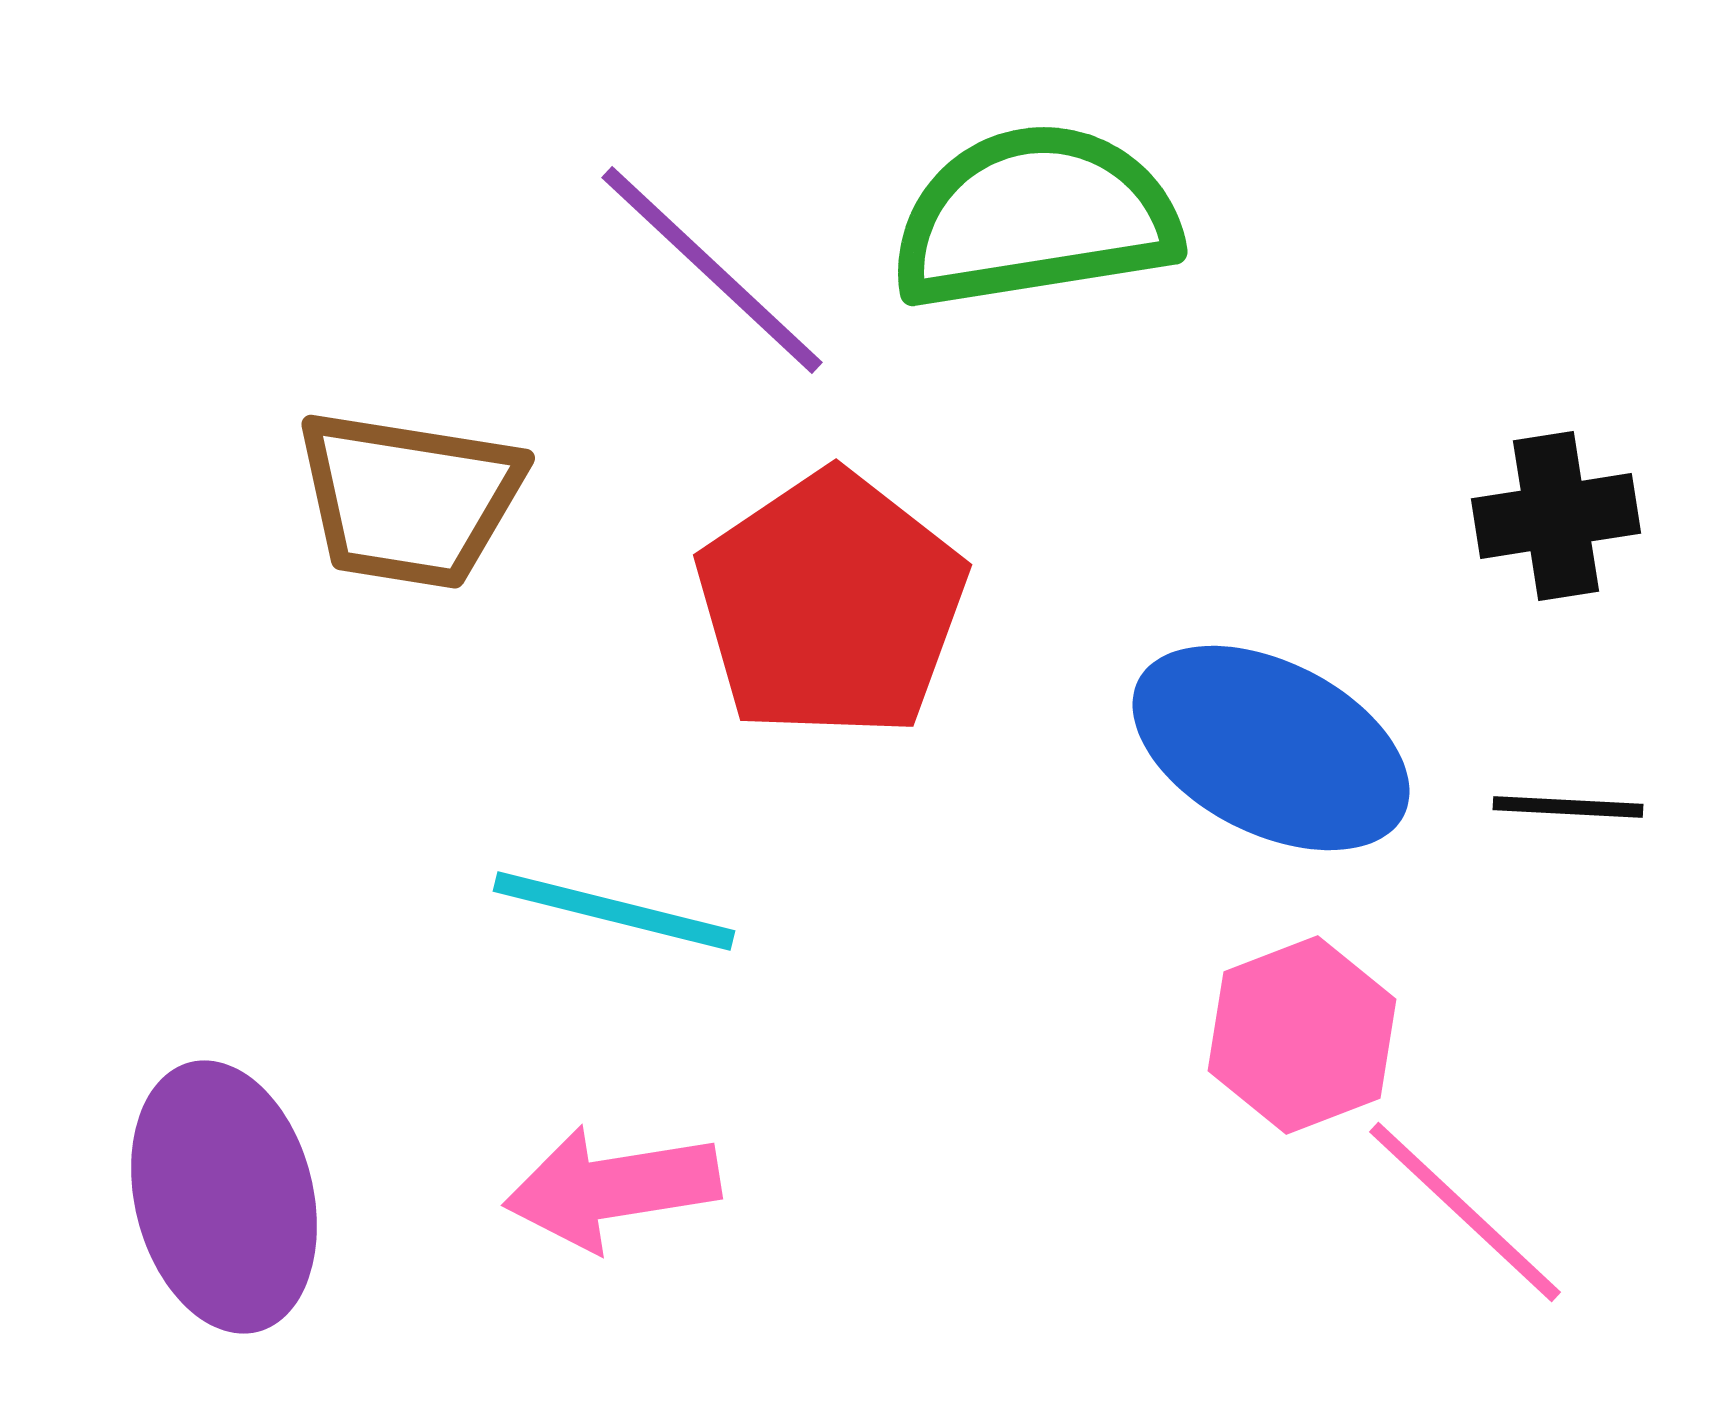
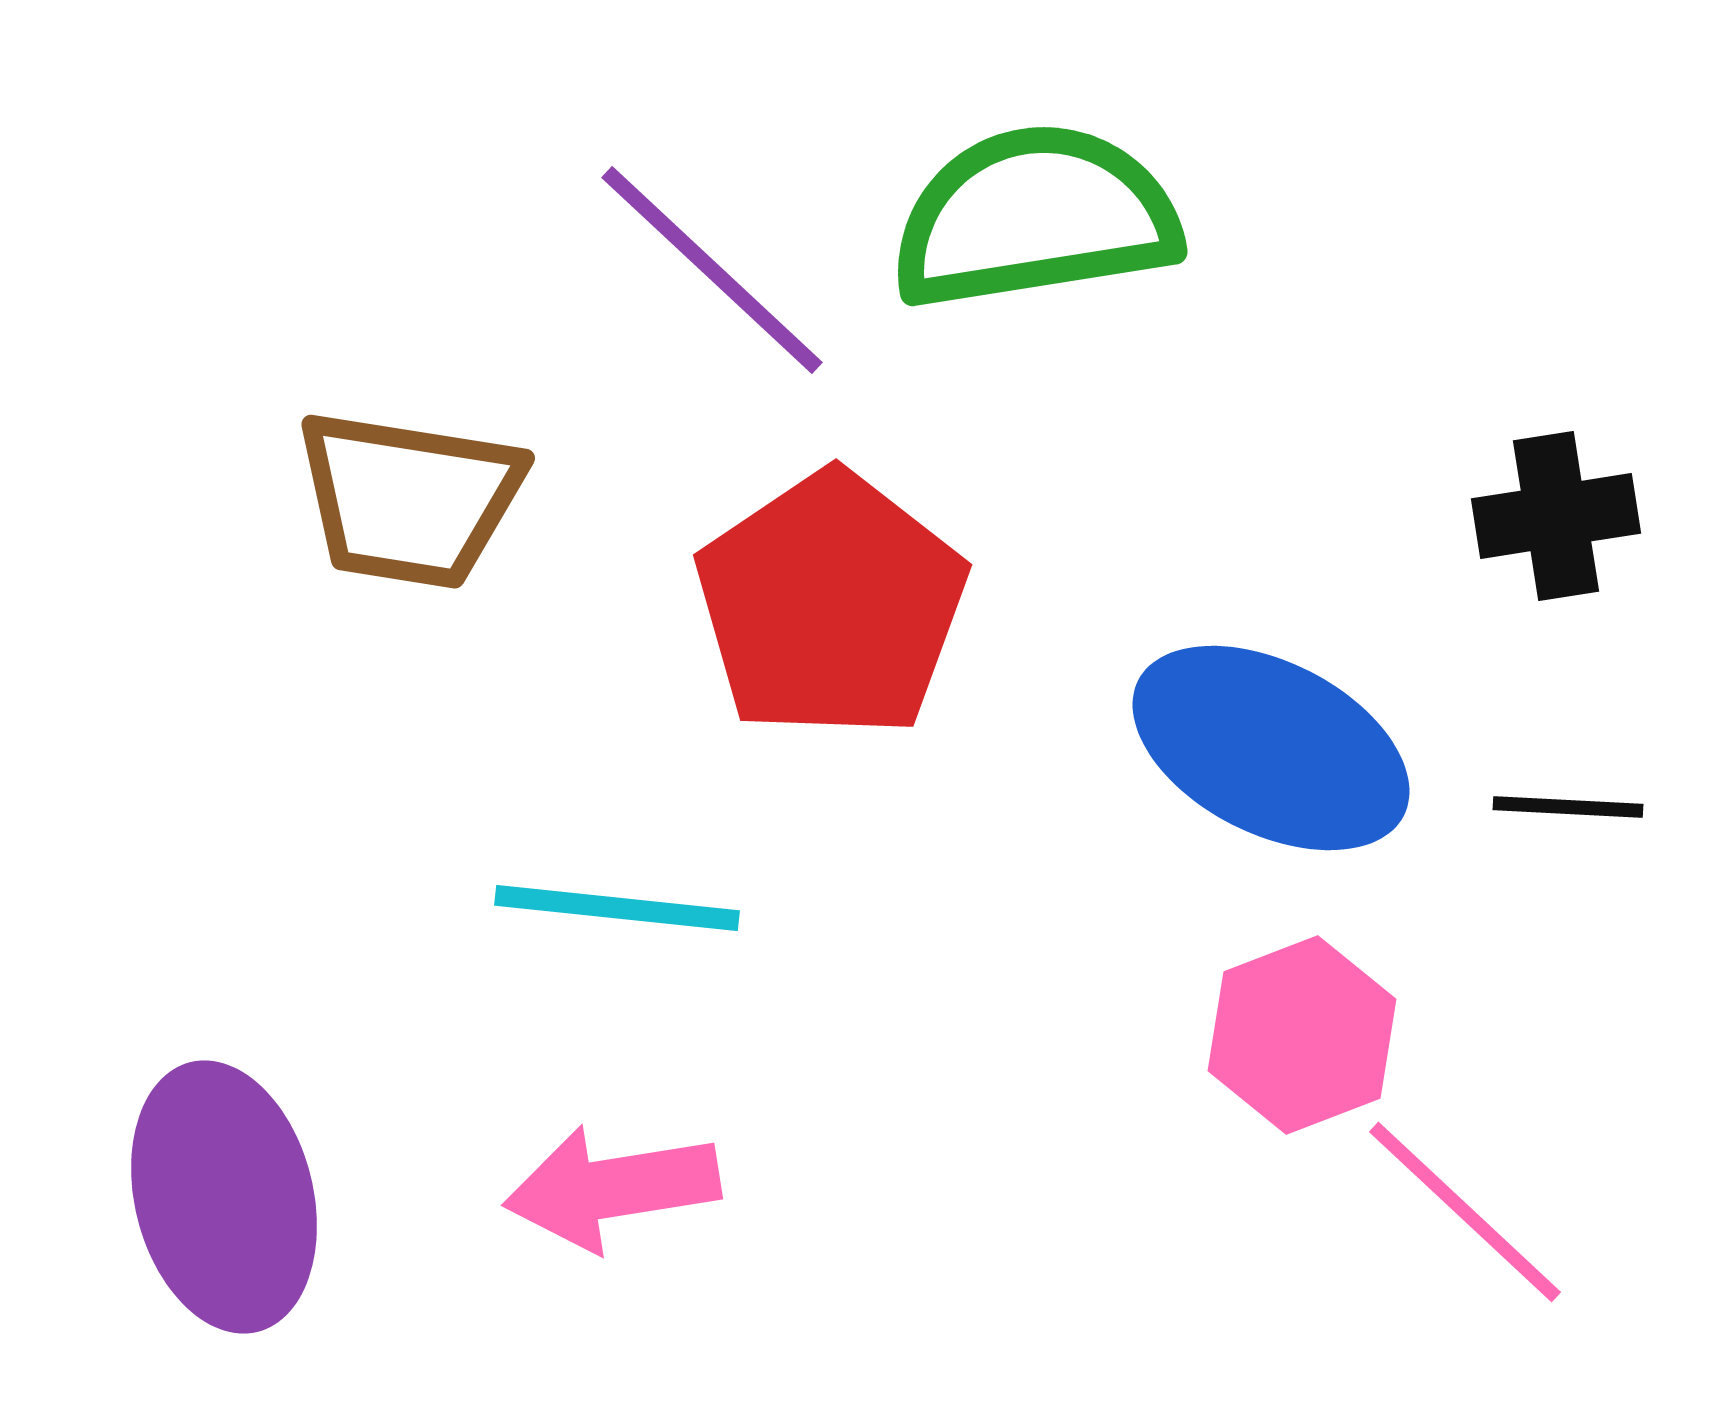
cyan line: moved 3 px right, 3 px up; rotated 8 degrees counterclockwise
